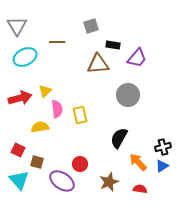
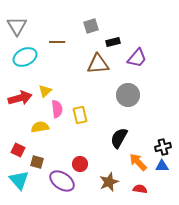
black rectangle: moved 3 px up; rotated 24 degrees counterclockwise
blue triangle: rotated 32 degrees clockwise
